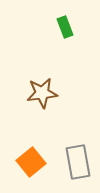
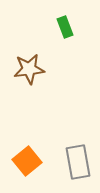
brown star: moved 13 px left, 24 px up
orange square: moved 4 px left, 1 px up
